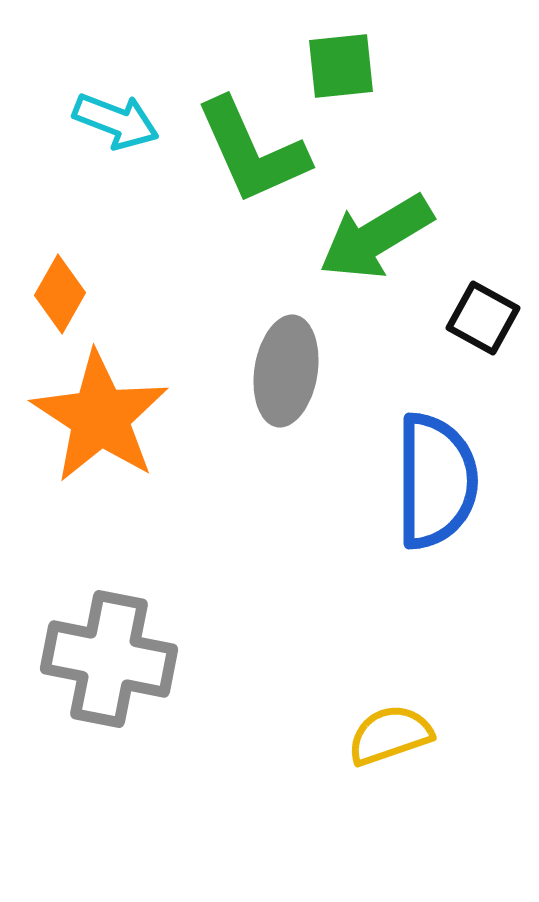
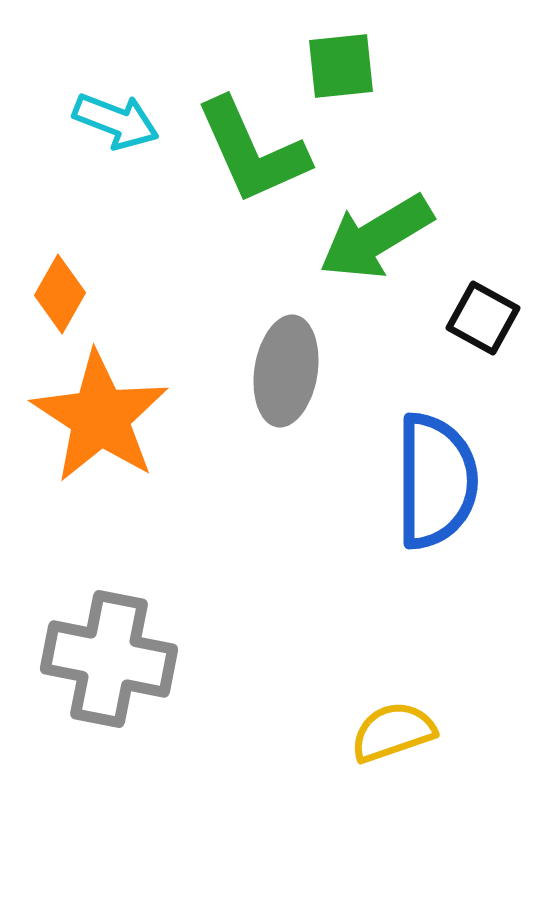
yellow semicircle: moved 3 px right, 3 px up
